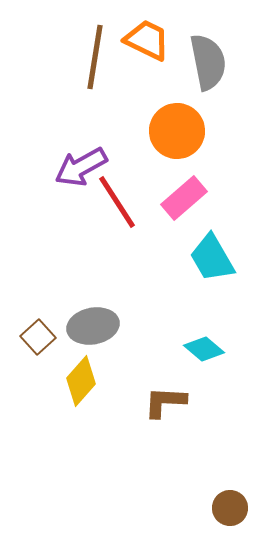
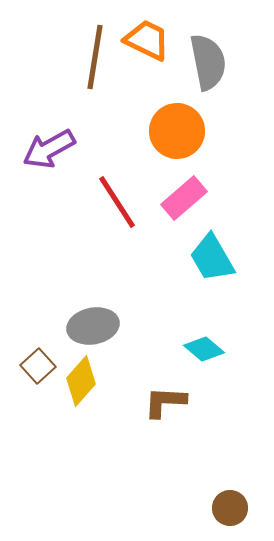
purple arrow: moved 32 px left, 18 px up
brown square: moved 29 px down
